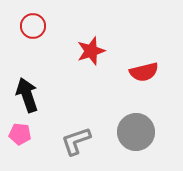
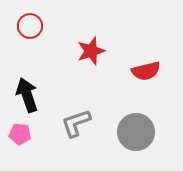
red circle: moved 3 px left
red semicircle: moved 2 px right, 1 px up
gray L-shape: moved 18 px up
